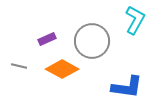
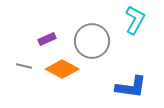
gray line: moved 5 px right
blue L-shape: moved 4 px right
